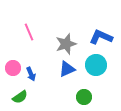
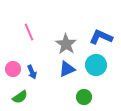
gray star: rotated 20 degrees counterclockwise
pink circle: moved 1 px down
blue arrow: moved 1 px right, 2 px up
